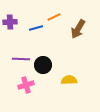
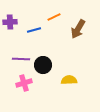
blue line: moved 2 px left, 2 px down
pink cross: moved 2 px left, 2 px up
